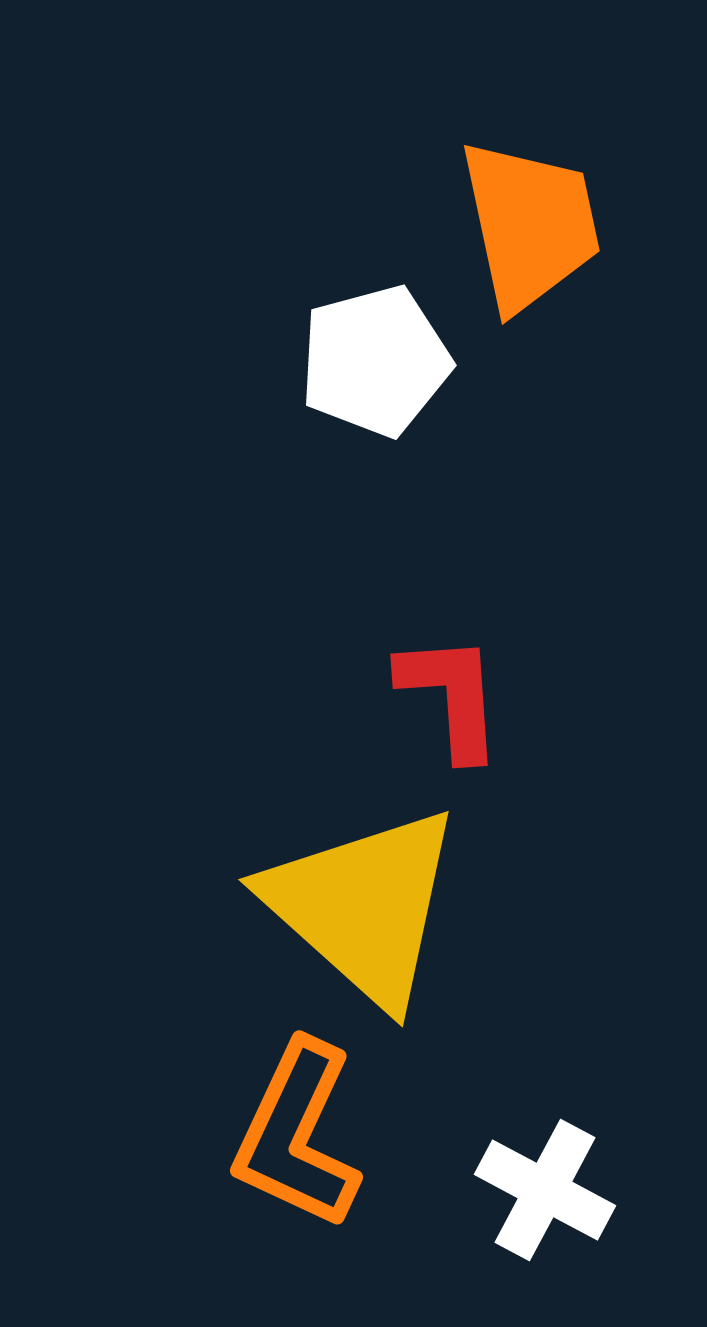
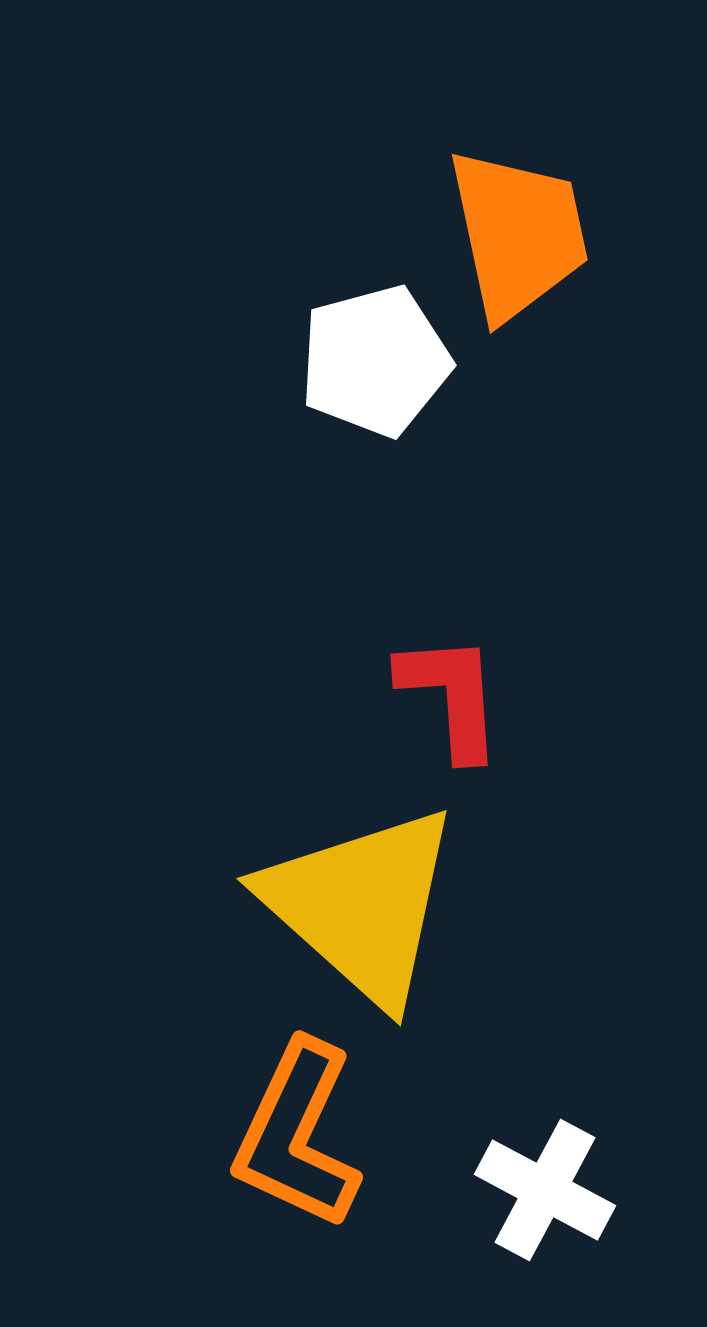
orange trapezoid: moved 12 px left, 9 px down
yellow triangle: moved 2 px left, 1 px up
